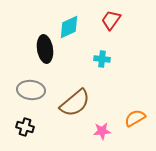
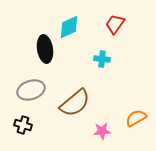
red trapezoid: moved 4 px right, 4 px down
gray ellipse: rotated 24 degrees counterclockwise
orange semicircle: moved 1 px right
black cross: moved 2 px left, 2 px up
